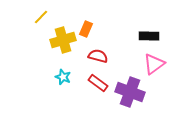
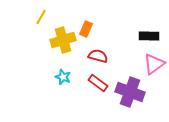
yellow line: rotated 14 degrees counterclockwise
